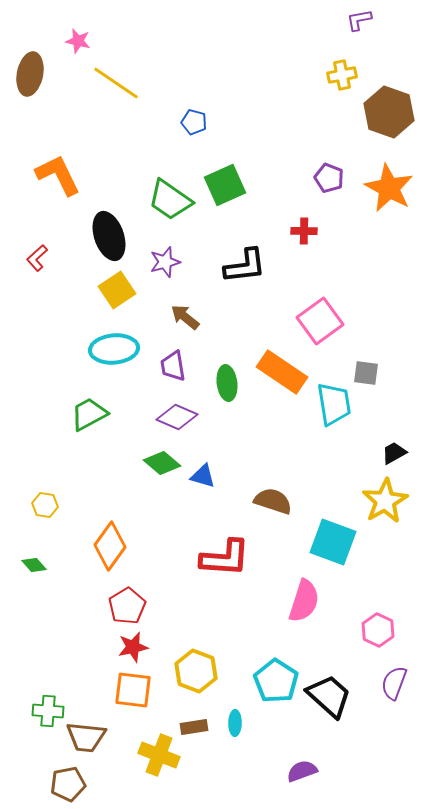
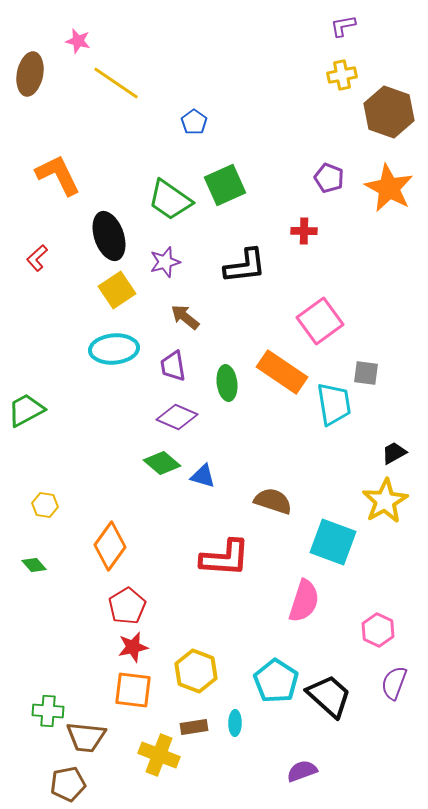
purple L-shape at (359, 20): moved 16 px left, 6 px down
blue pentagon at (194, 122): rotated 20 degrees clockwise
green trapezoid at (89, 414): moved 63 px left, 4 px up
